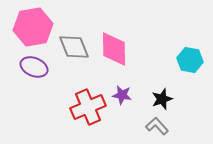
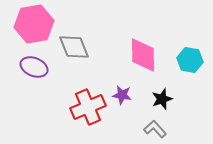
pink hexagon: moved 1 px right, 3 px up
pink diamond: moved 29 px right, 6 px down
gray L-shape: moved 2 px left, 3 px down
